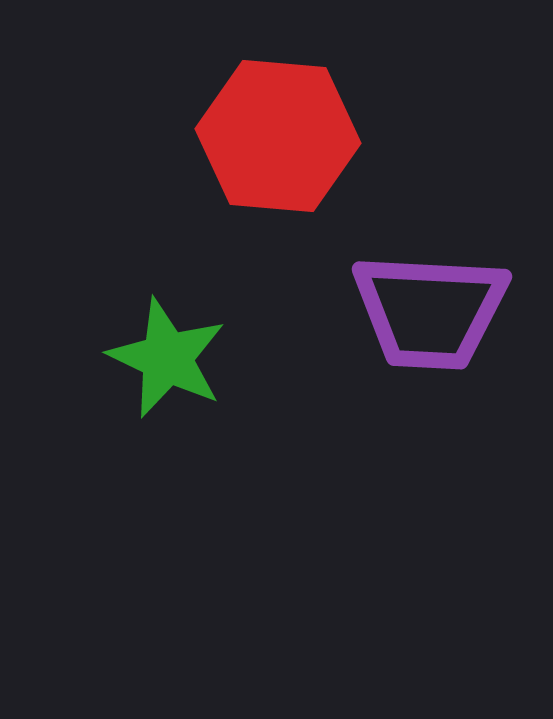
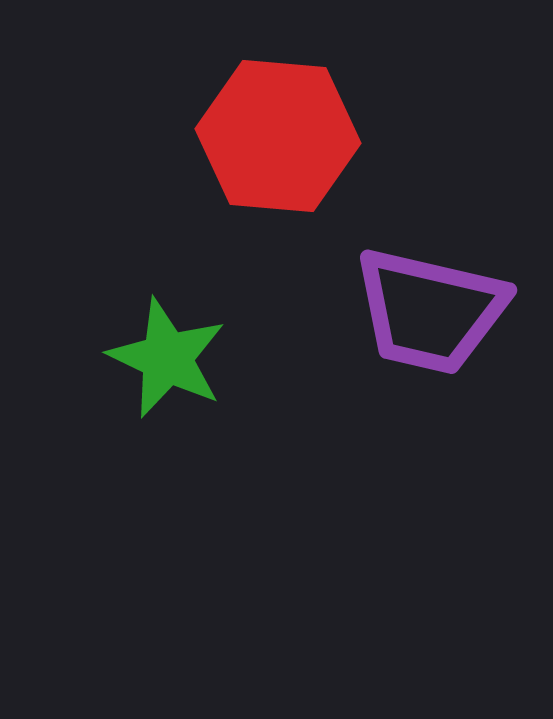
purple trapezoid: rotated 10 degrees clockwise
